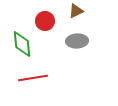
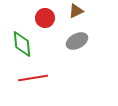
red circle: moved 3 px up
gray ellipse: rotated 25 degrees counterclockwise
